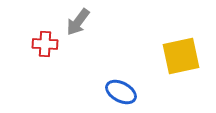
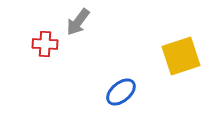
yellow square: rotated 6 degrees counterclockwise
blue ellipse: rotated 68 degrees counterclockwise
